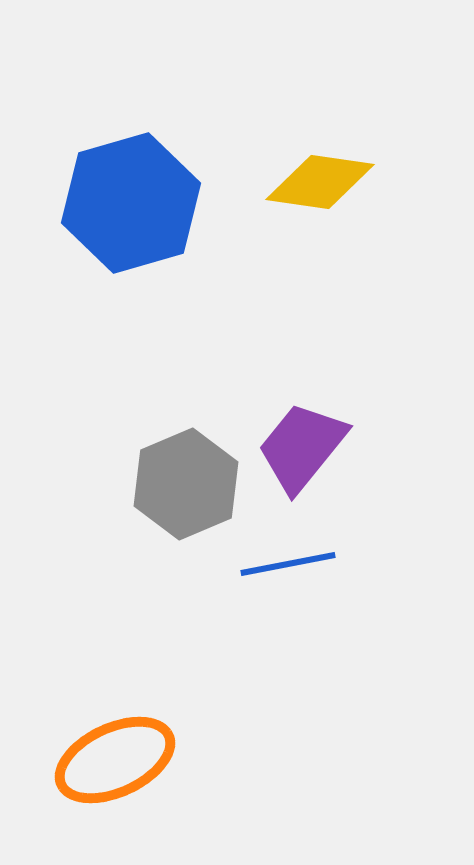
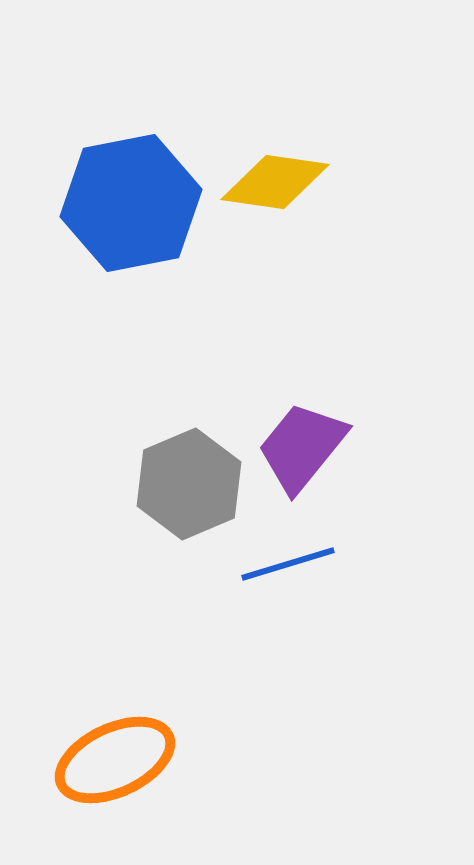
yellow diamond: moved 45 px left
blue hexagon: rotated 5 degrees clockwise
gray hexagon: moved 3 px right
blue line: rotated 6 degrees counterclockwise
